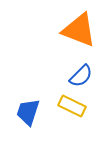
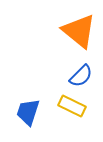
orange triangle: moved 1 px down; rotated 18 degrees clockwise
